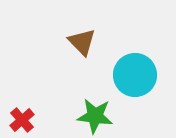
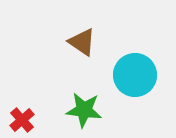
brown triangle: rotated 12 degrees counterclockwise
green star: moved 11 px left, 6 px up
